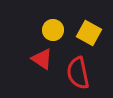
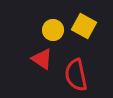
yellow square: moved 5 px left, 7 px up
red semicircle: moved 2 px left, 2 px down
